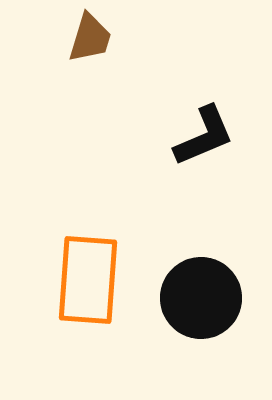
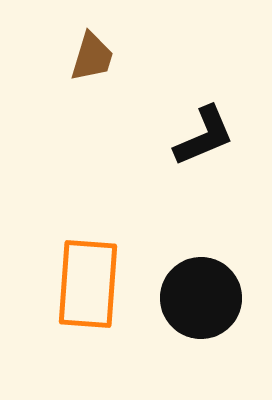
brown trapezoid: moved 2 px right, 19 px down
orange rectangle: moved 4 px down
